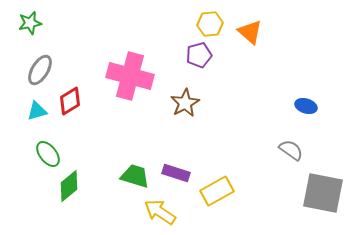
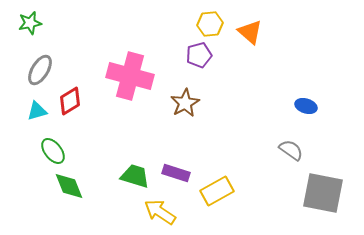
green ellipse: moved 5 px right, 3 px up
green diamond: rotated 72 degrees counterclockwise
